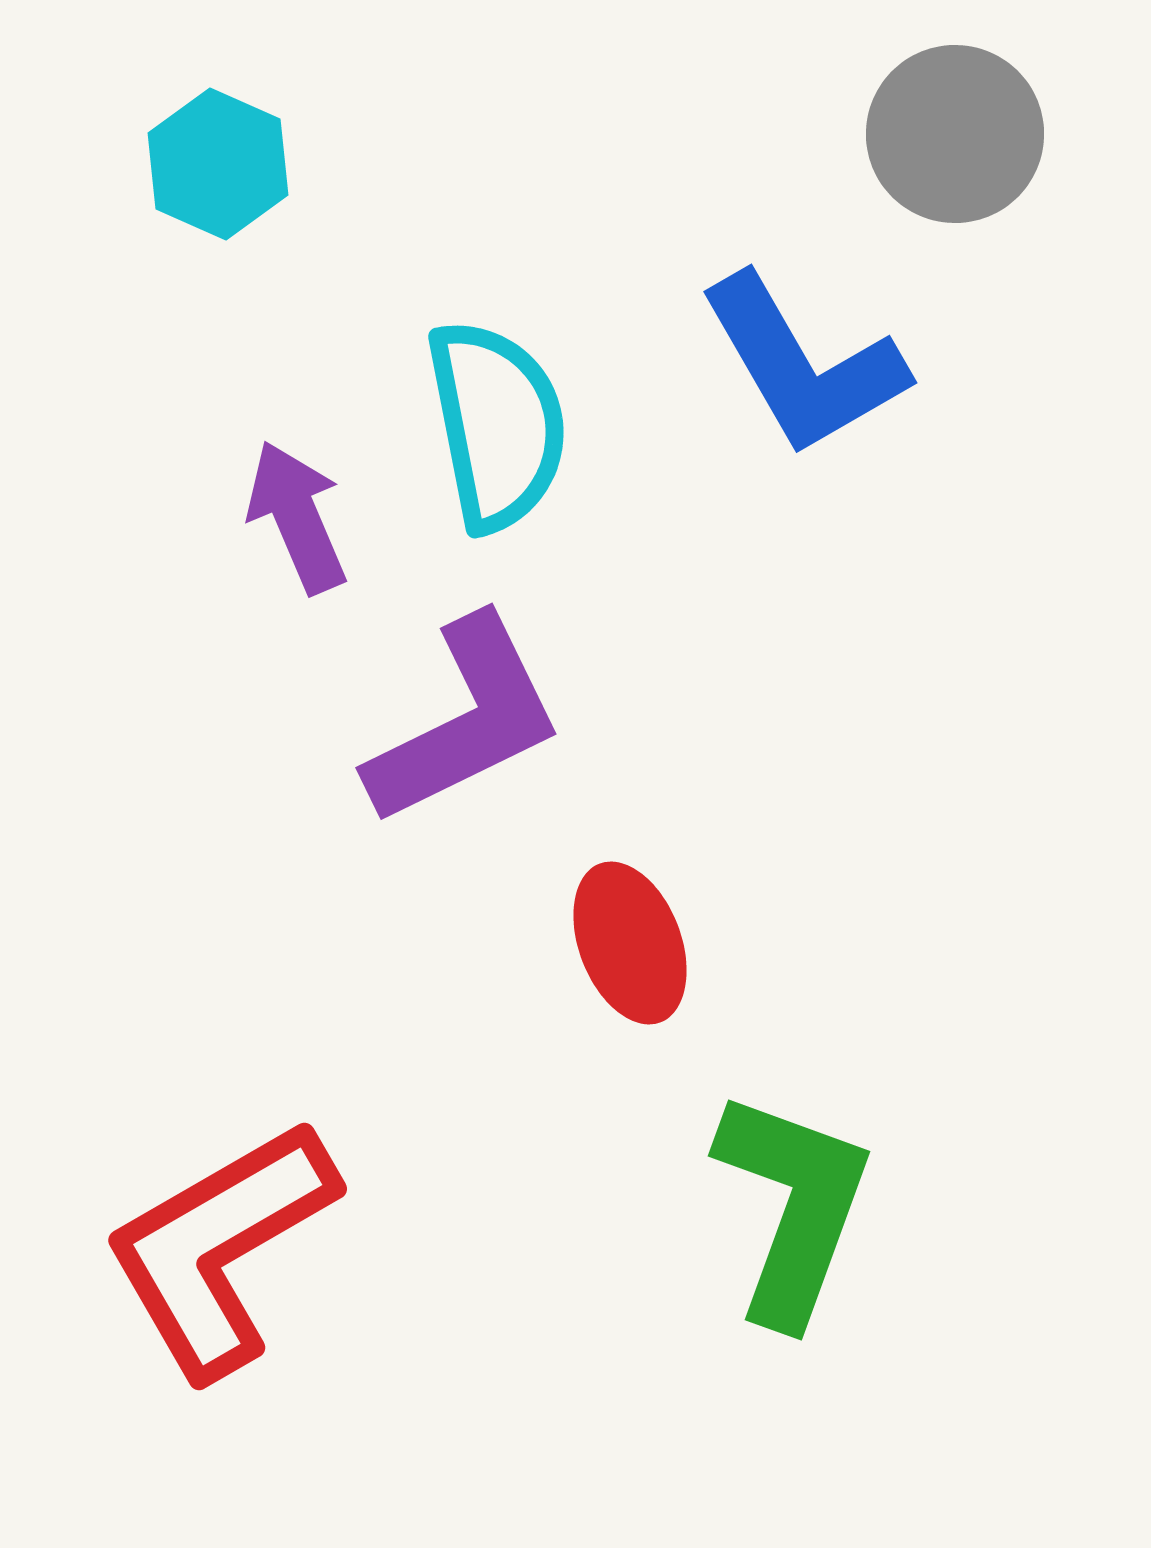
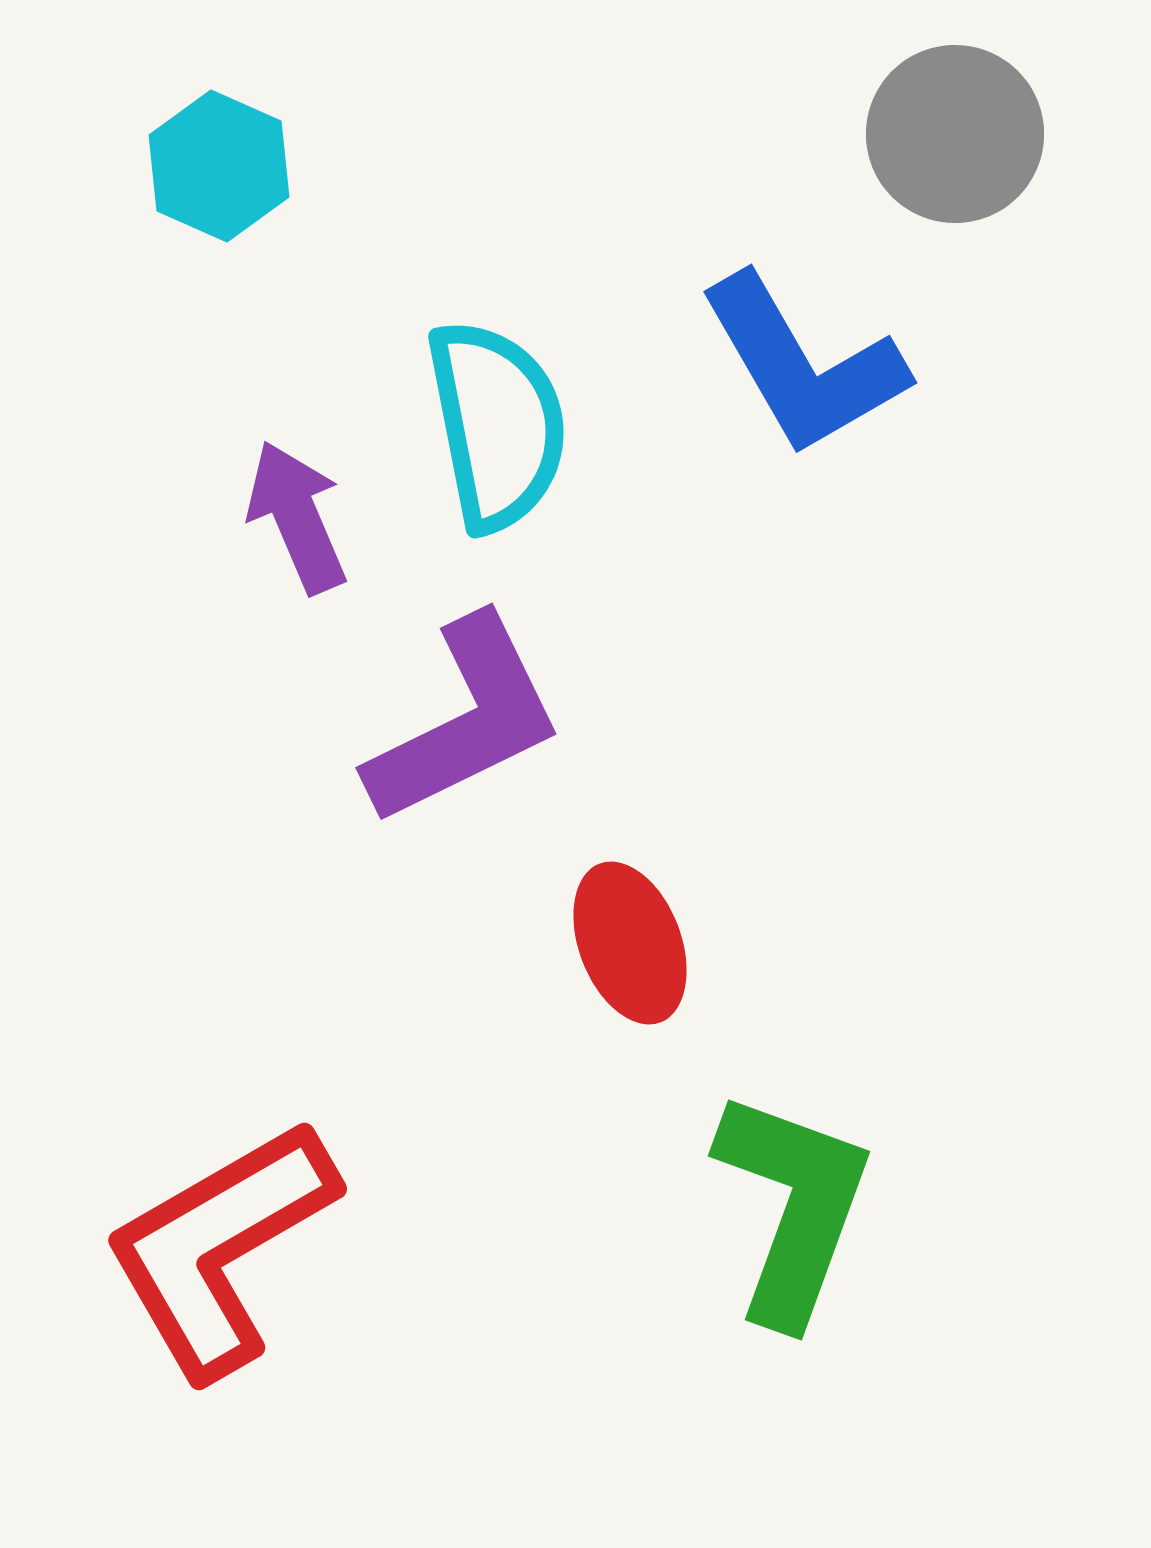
cyan hexagon: moved 1 px right, 2 px down
